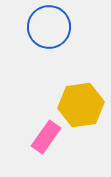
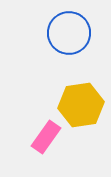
blue circle: moved 20 px right, 6 px down
